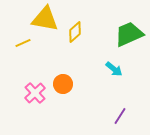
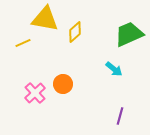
purple line: rotated 18 degrees counterclockwise
